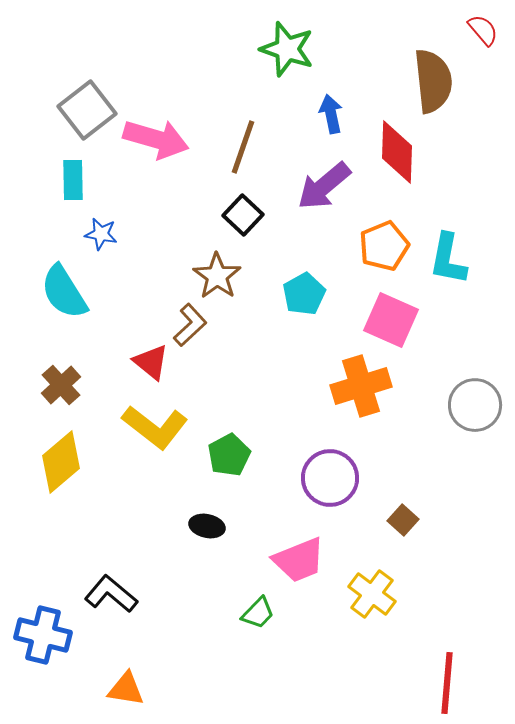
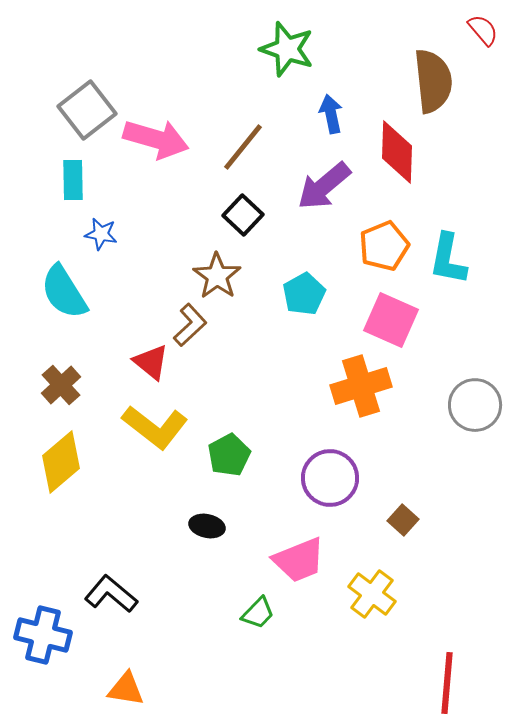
brown line: rotated 20 degrees clockwise
